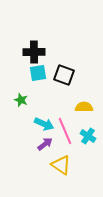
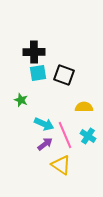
pink line: moved 4 px down
